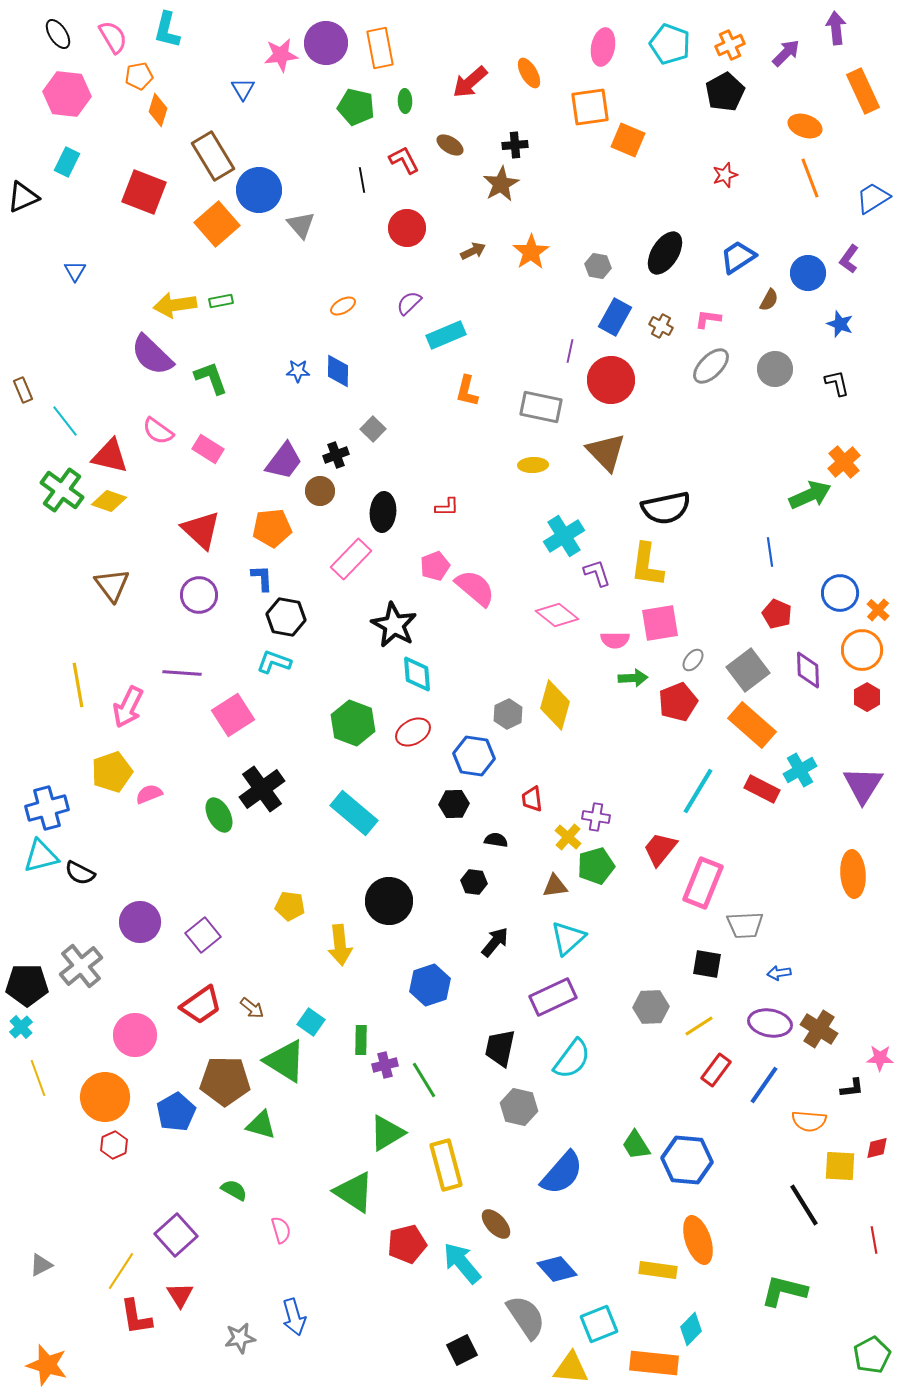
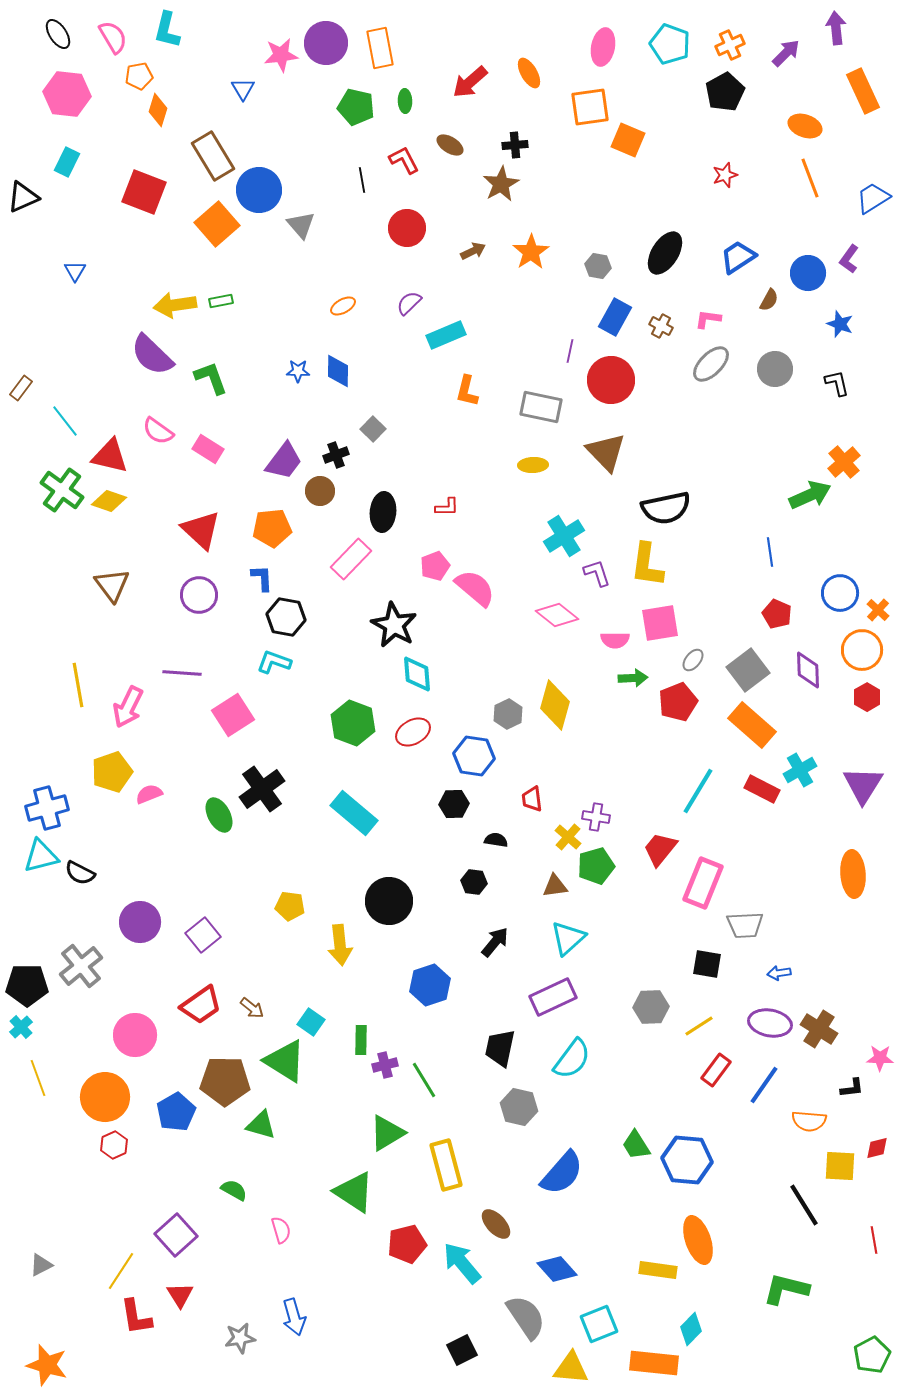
gray ellipse at (711, 366): moved 2 px up
brown rectangle at (23, 390): moved 2 px left, 2 px up; rotated 60 degrees clockwise
green L-shape at (784, 1291): moved 2 px right, 2 px up
